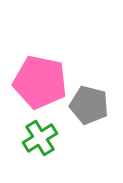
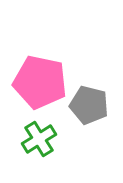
green cross: moved 1 px left, 1 px down
